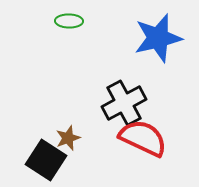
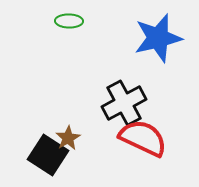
brown star: rotated 10 degrees counterclockwise
black square: moved 2 px right, 5 px up
